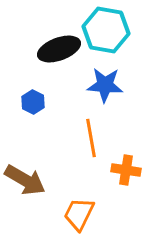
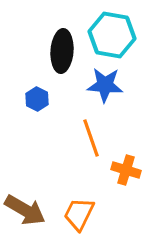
cyan hexagon: moved 6 px right, 5 px down
black ellipse: moved 3 px right, 2 px down; rotated 66 degrees counterclockwise
blue hexagon: moved 4 px right, 3 px up
orange line: rotated 9 degrees counterclockwise
orange cross: rotated 8 degrees clockwise
brown arrow: moved 30 px down
